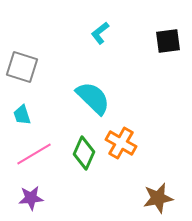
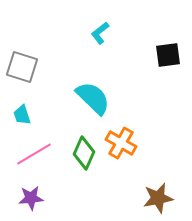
black square: moved 14 px down
